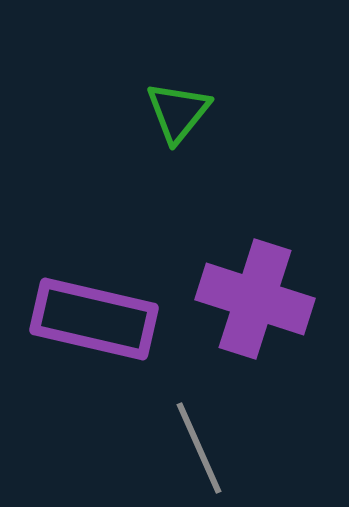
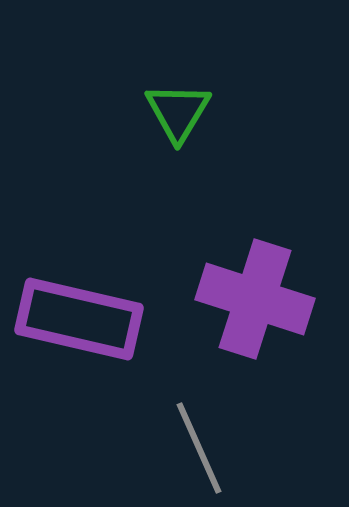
green triangle: rotated 8 degrees counterclockwise
purple rectangle: moved 15 px left
